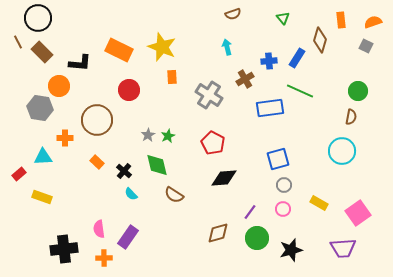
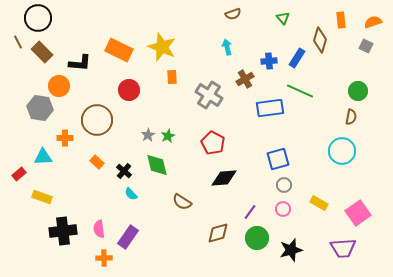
brown semicircle at (174, 195): moved 8 px right, 7 px down
black cross at (64, 249): moved 1 px left, 18 px up
